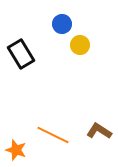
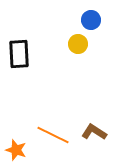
blue circle: moved 29 px right, 4 px up
yellow circle: moved 2 px left, 1 px up
black rectangle: moved 2 px left; rotated 28 degrees clockwise
brown L-shape: moved 5 px left, 1 px down
